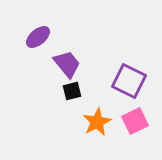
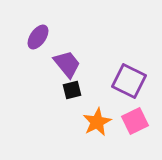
purple ellipse: rotated 15 degrees counterclockwise
black square: moved 1 px up
